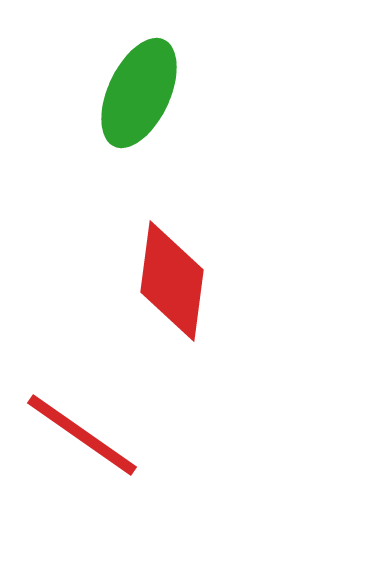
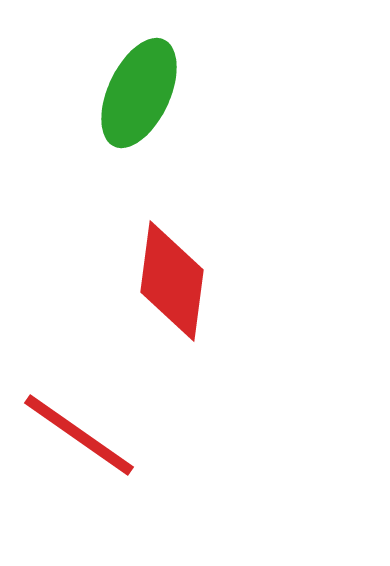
red line: moved 3 px left
